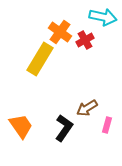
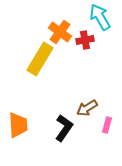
cyan arrow: moved 3 px left; rotated 132 degrees counterclockwise
red cross: rotated 18 degrees clockwise
orange trapezoid: moved 3 px left, 1 px up; rotated 32 degrees clockwise
